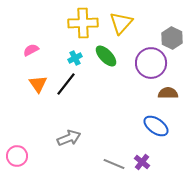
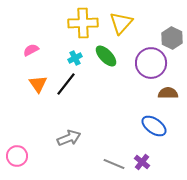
blue ellipse: moved 2 px left
